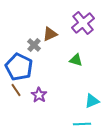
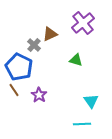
brown line: moved 2 px left
cyan triangle: moved 1 px left; rotated 42 degrees counterclockwise
